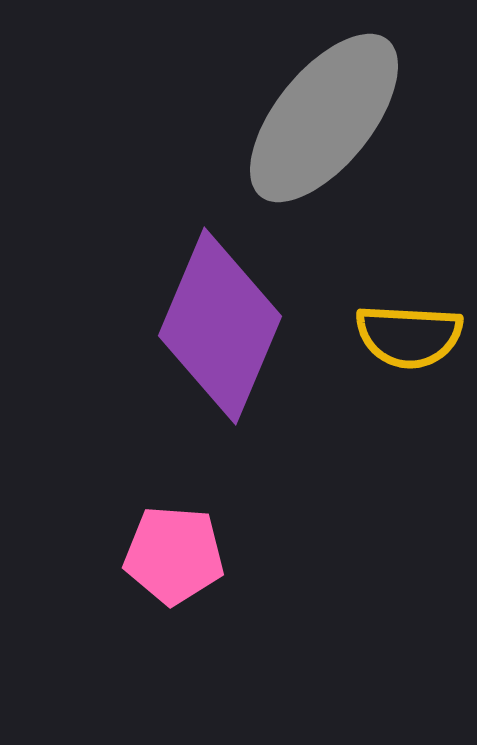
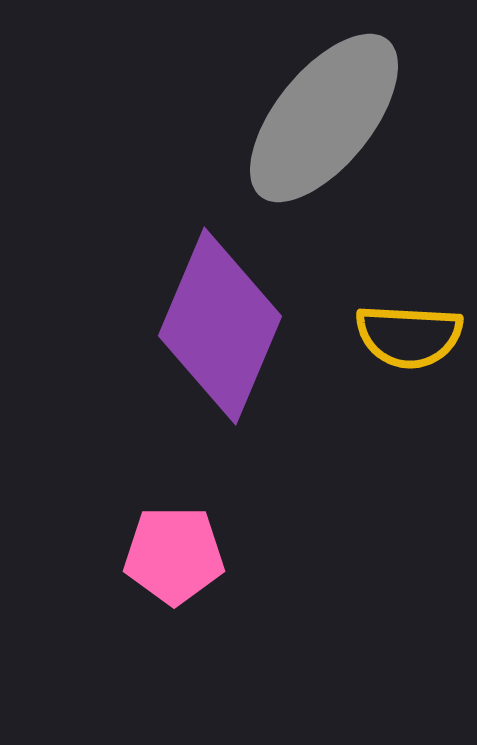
pink pentagon: rotated 4 degrees counterclockwise
